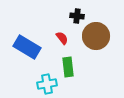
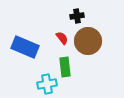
black cross: rotated 16 degrees counterclockwise
brown circle: moved 8 px left, 5 px down
blue rectangle: moved 2 px left; rotated 8 degrees counterclockwise
green rectangle: moved 3 px left
